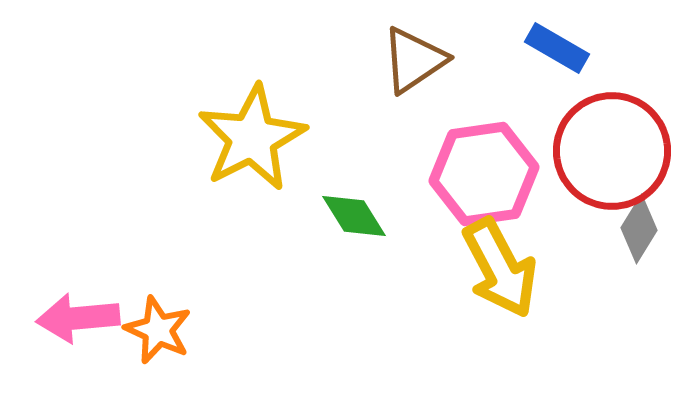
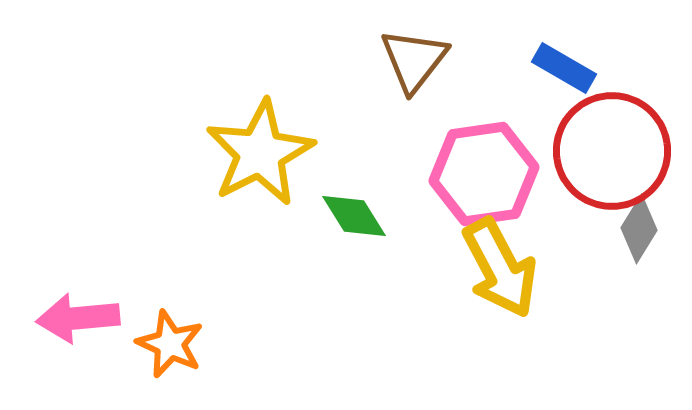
blue rectangle: moved 7 px right, 20 px down
brown triangle: rotated 18 degrees counterclockwise
yellow star: moved 8 px right, 15 px down
orange star: moved 12 px right, 14 px down
